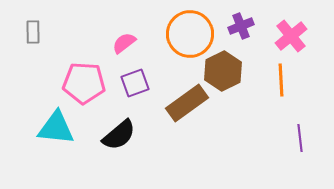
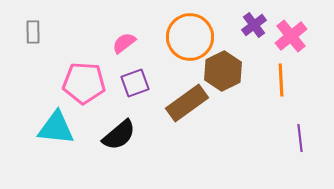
purple cross: moved 13 px right, 1 px up; rotated 15 degrees counterclockwise
orange circle: moved 3 px down
